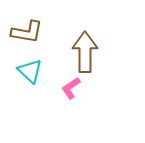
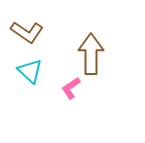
brown L-shape: rotated 24 degrees clockwise
brown arrow: moved 6 px right, 2 px down
